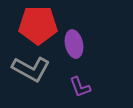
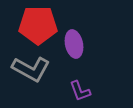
purple L-shape: moved 4 px down
